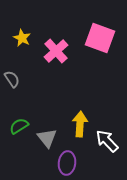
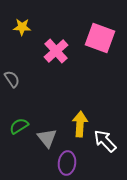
yellow star: moved 11 px up; rotated 24 degrees counterclockwise
white arrow: moved 2 px left
